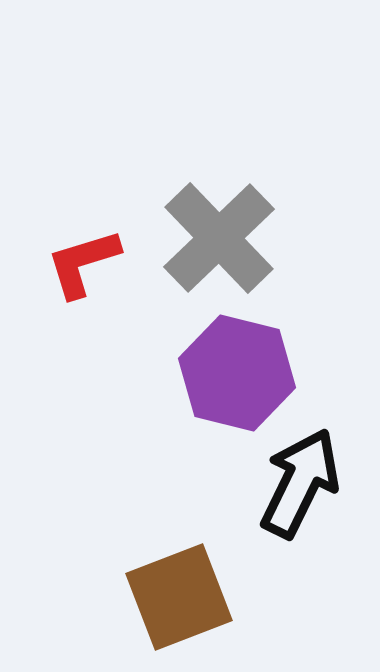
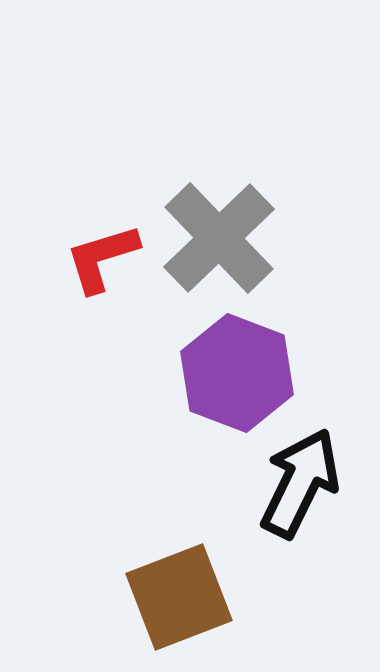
red L-shape: moved 19 px right, 5 px up
purple hexagon: rotated 7 degrees clockwise
